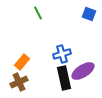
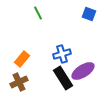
orange rectangle: moved 3 px up
black rectangle: moved 1 px left; rotated 20 degrees counterclockwise
